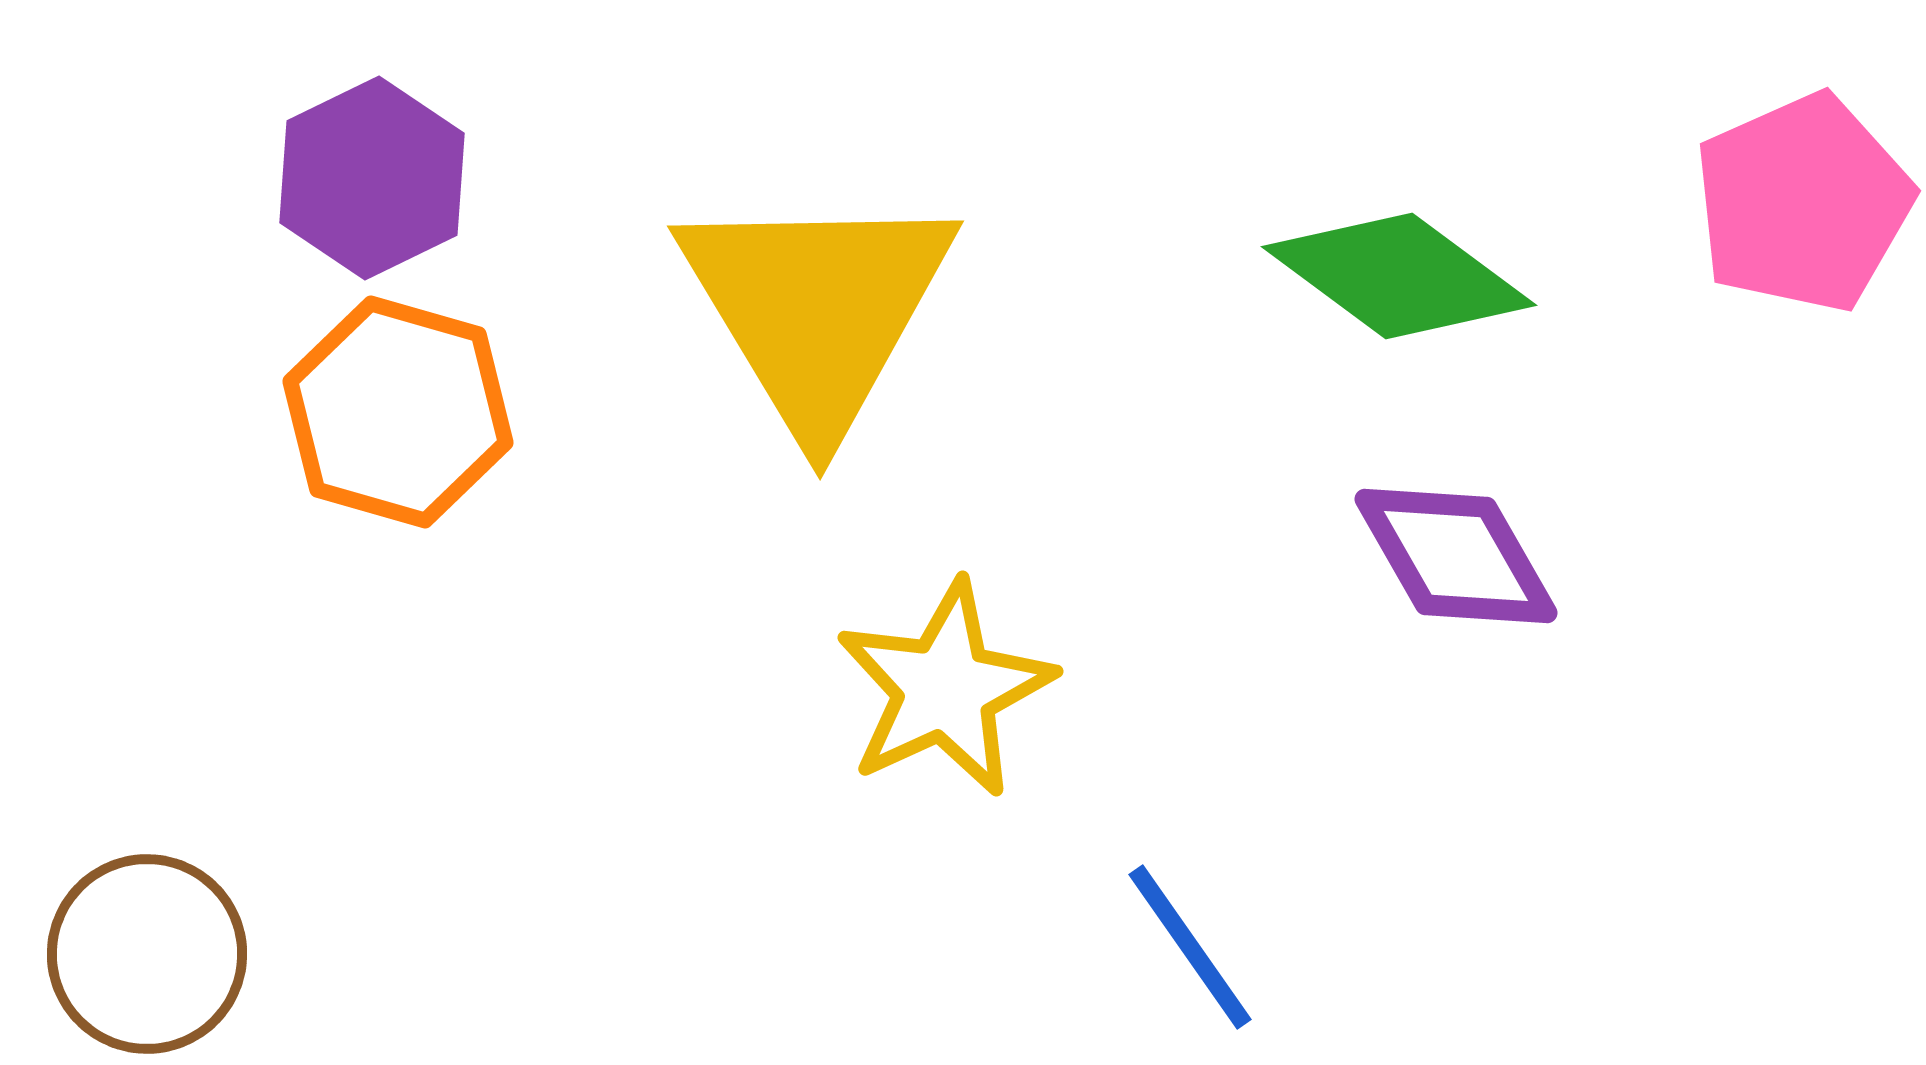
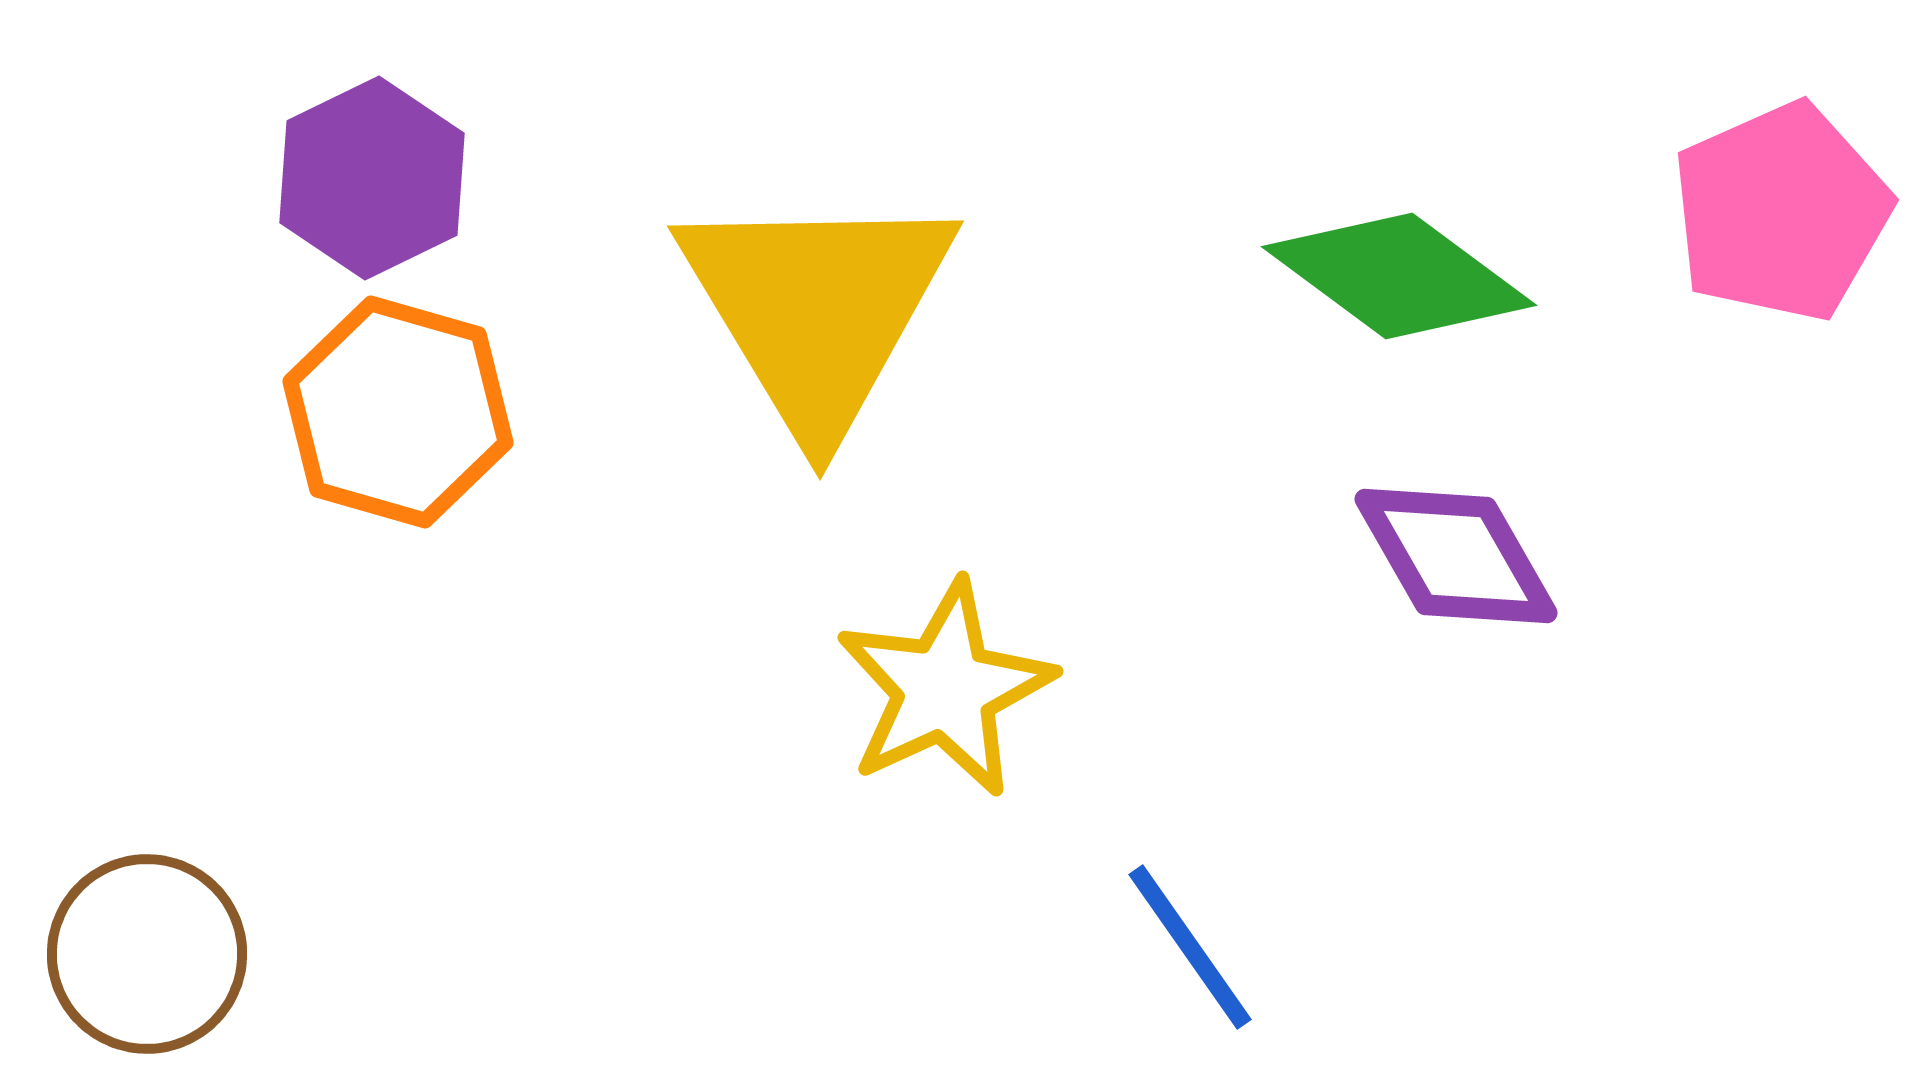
pink pentagon: moved 22 px left, 9 px down
